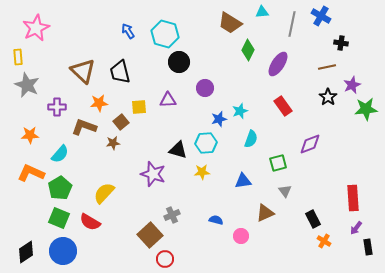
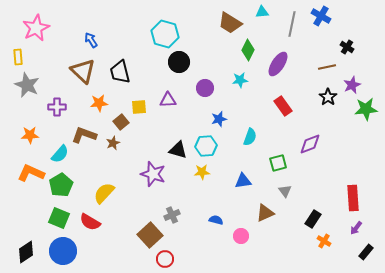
blue arrow at (128, 31): moved 37 px left, 9 px down
black cross at (341, 43): moved 6 px right, 4 px down; rotated 24 degrees clockwise
cyan star at (240, 111): moved 31 px up; rotated 14 degrees clockwise
brown L-shape at (84, 127): moved 8 px down
cyan semicircle at (251, 139): moved 1 px left, 2 px up
brown star at (113, 143): rotated 16 degrees counterclockwise
cyan hexagon at (206, 143): moved 3 px down
green pentagon at (60, 188): moved 1 px right, 3 px up
black rectangle at (313, 219): rotated 60 degrees clockwise
black rectangle at (368, 247): moved 2 px left, 5 px down; rotated 49 degrees clockwise
